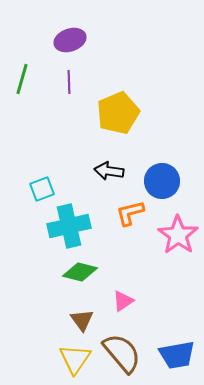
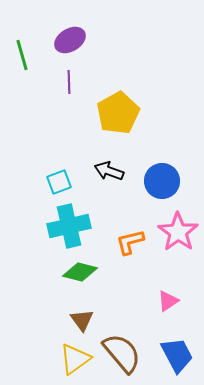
purple ellipse: rotated 12 degrees counterclockwise
green line: moved 24 px up; rotated 32 degrees counterclockwise
yellow pentagon: rotated 6 degrees counterclockwise
black arrow: rotated 12 degrees clockwise
cyan square: moved 17 px right, 7 px up
orange L-shape: moved 29 px down
pink star: moved 3 px up
pink triangle: moved 45 px right
blue trapezoid: rotated 108 degrees counterclockwise
yellow triangle: rotated 20 degrees clockwise
